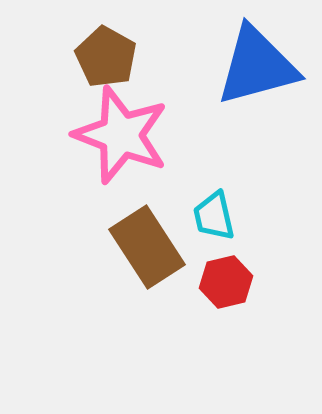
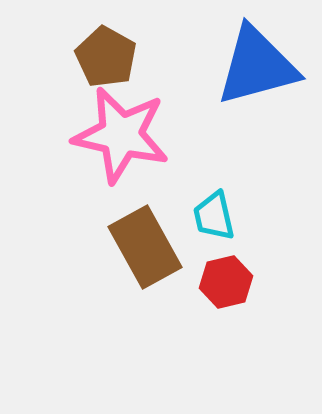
pink star: rotated 8 degrees counterclockwise
brown rectangle: moved 2 px left; rotated 4 degrees clockwise
